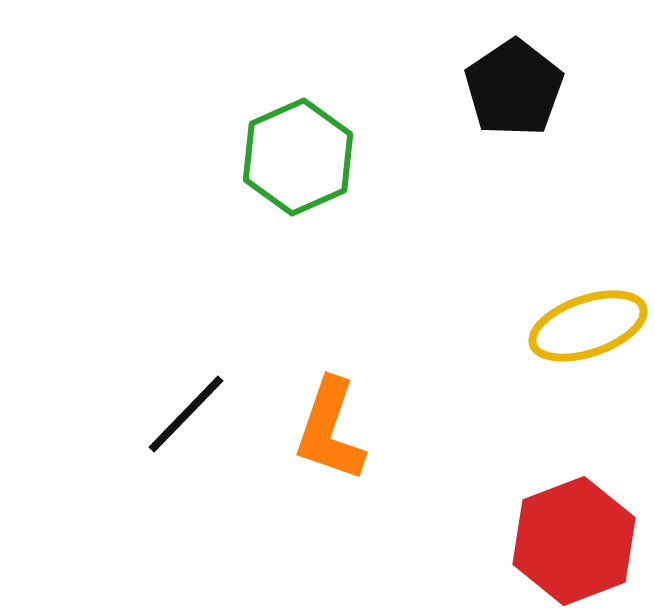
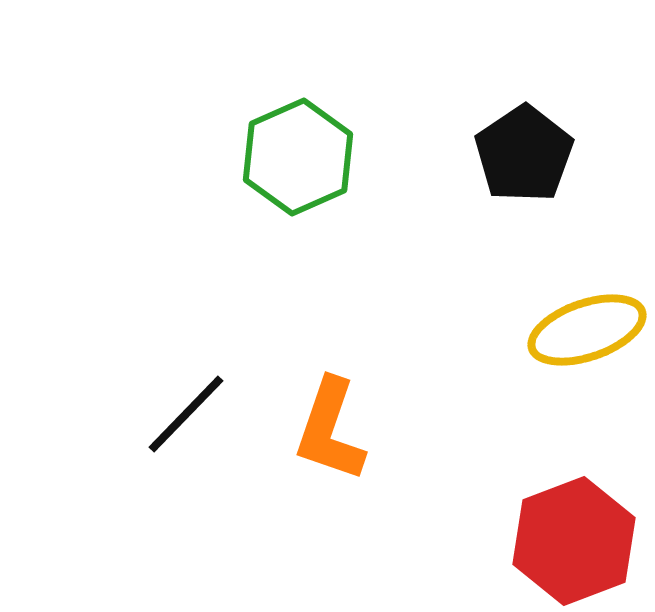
black pentagon: moved 10 px right, 66 px down
yellow ellipse: moved 1 px left, 4 px down
